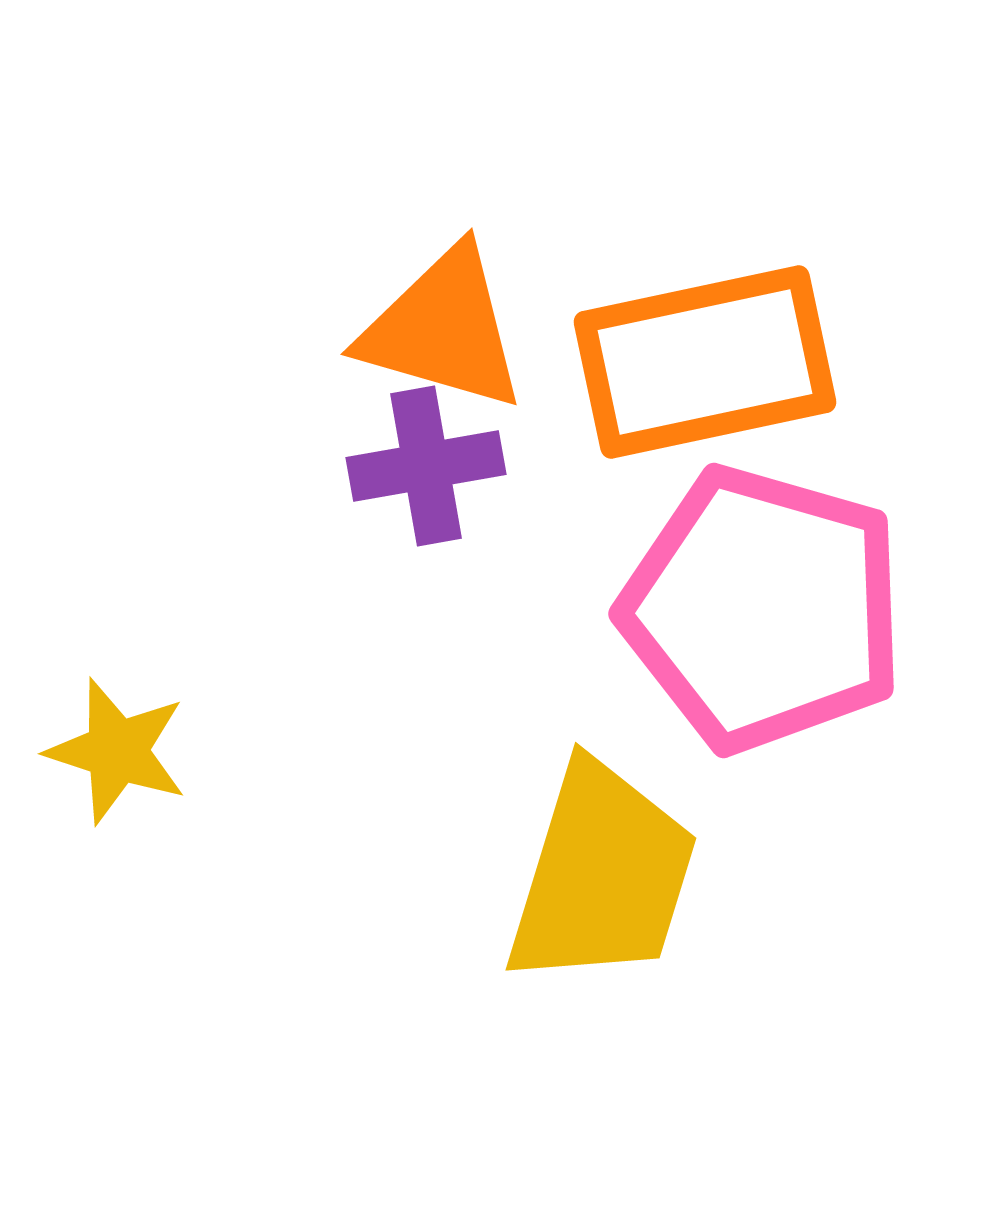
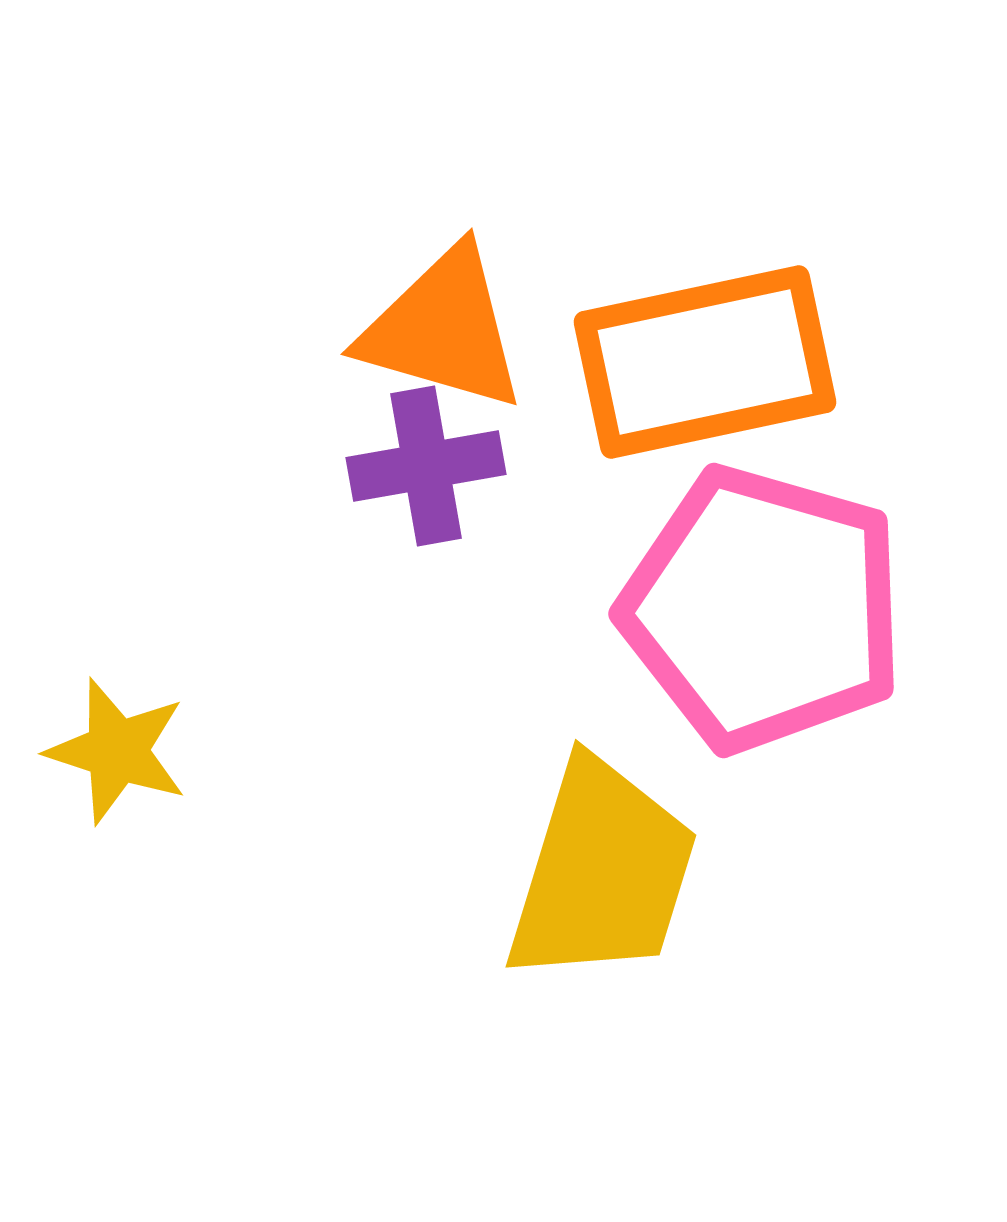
yellow trapezoid: moved 3 px up
